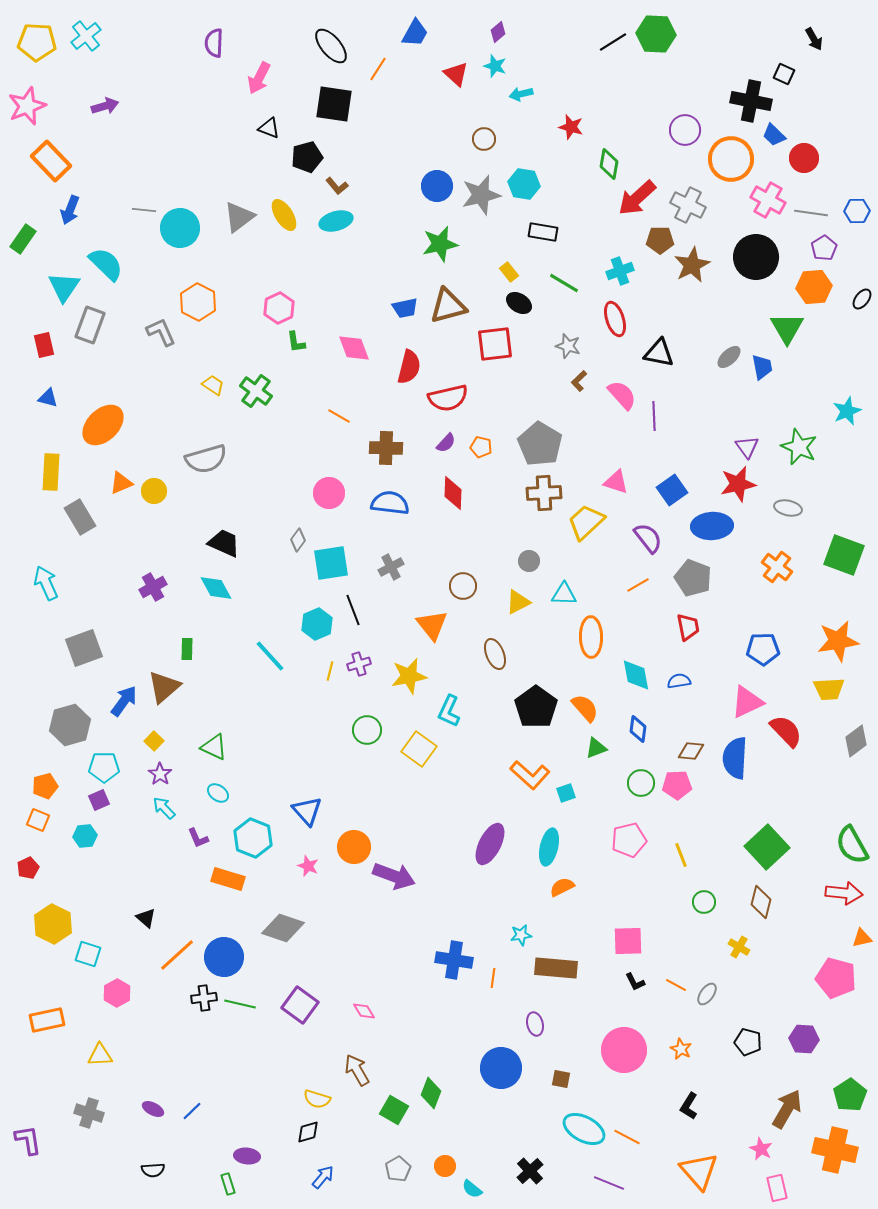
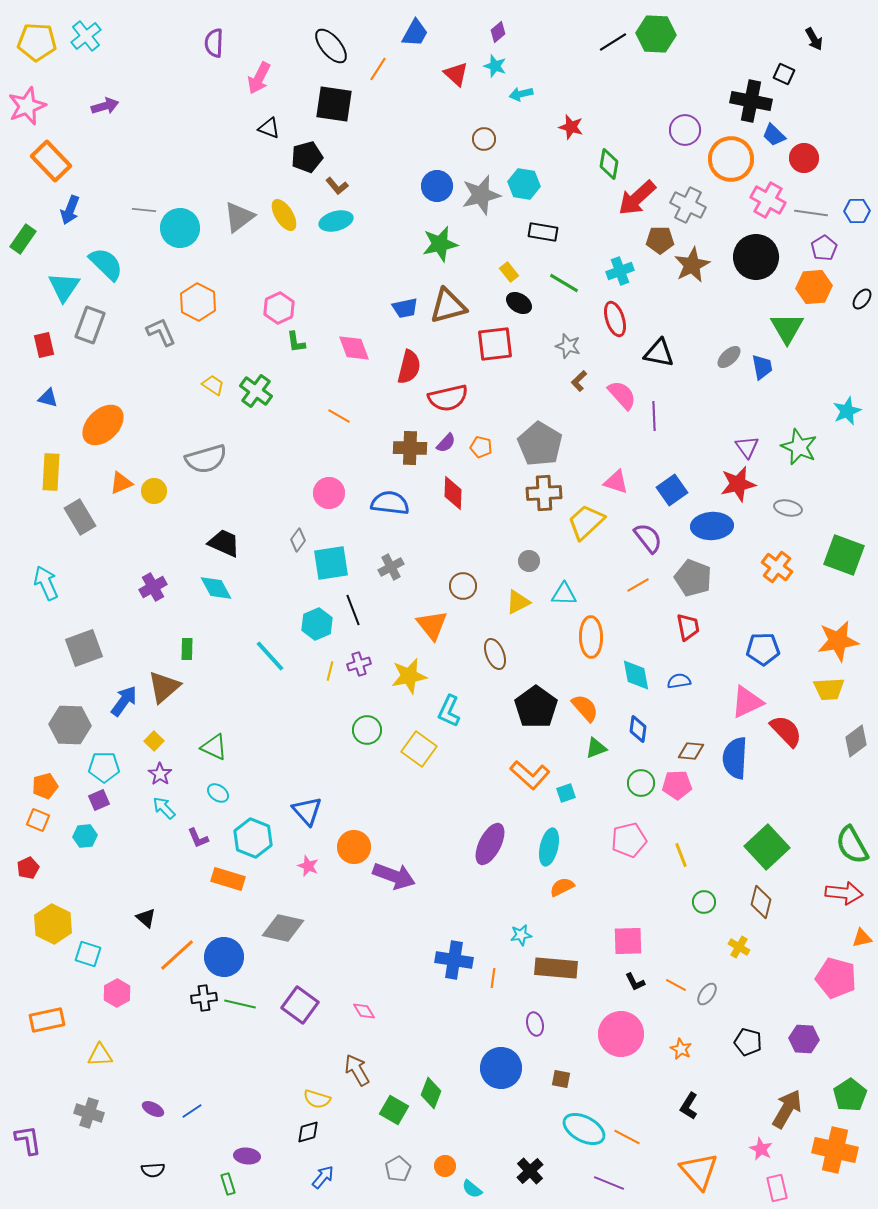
brown cross at (386, 448): moved 24 px right
gray hexagon at (70, 725): rotated 18 degrees clockwise
gray diamond at (283, 928): rotated 6 degrees counterclockwise
pink circle at (624, 1050): moved 3 px left, 16 px up
blue line at (192, 1111): rotated 10 degrees clockwise
